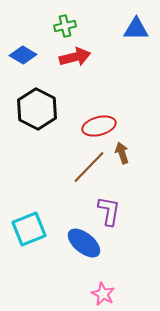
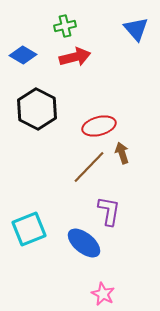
blue triangle: rotated 48 degrees clockwise
